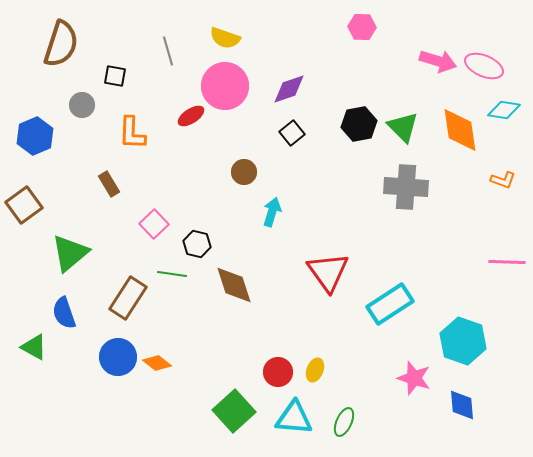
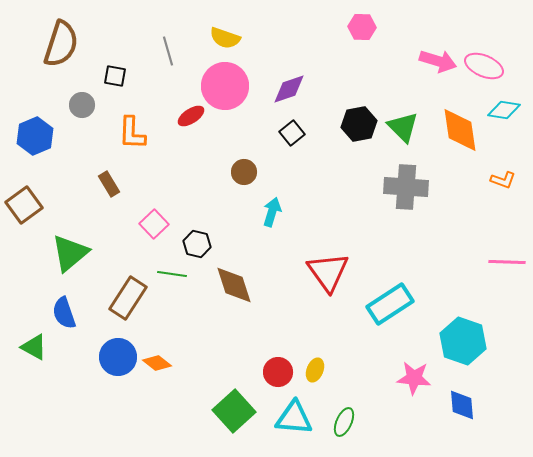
pink star at (414, 378): rotated 12 degrees counterclockwise
